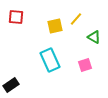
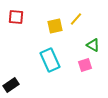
green triangle: moved 1 px left, 8 px down
